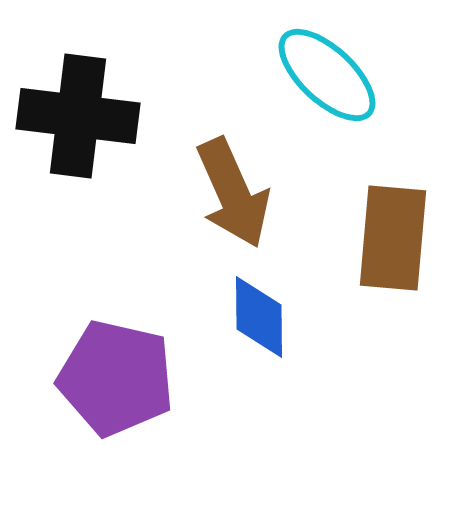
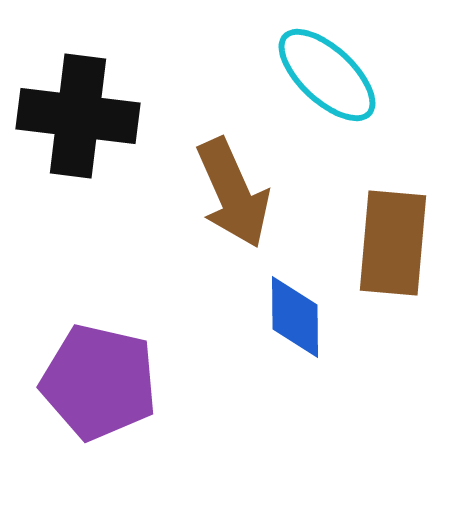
brown rectangle: moved 5 px down
blue diamond: moved 36 px right
purple pentagon: moved 17 px left, 4 px down
